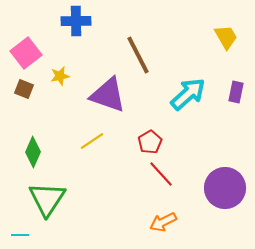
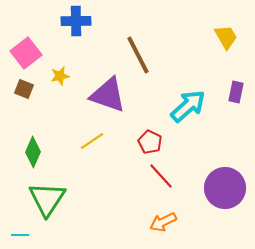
cyan arrow: moved 12 px down
red pentagon: rotated 15 degrees counterclockwise
red line: moved 2 px down
